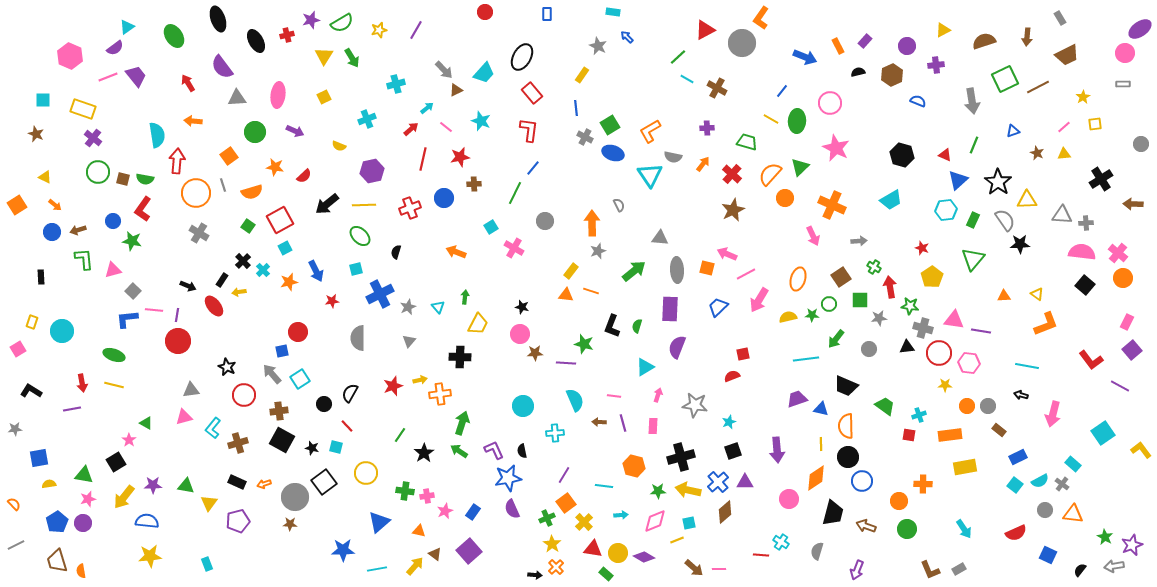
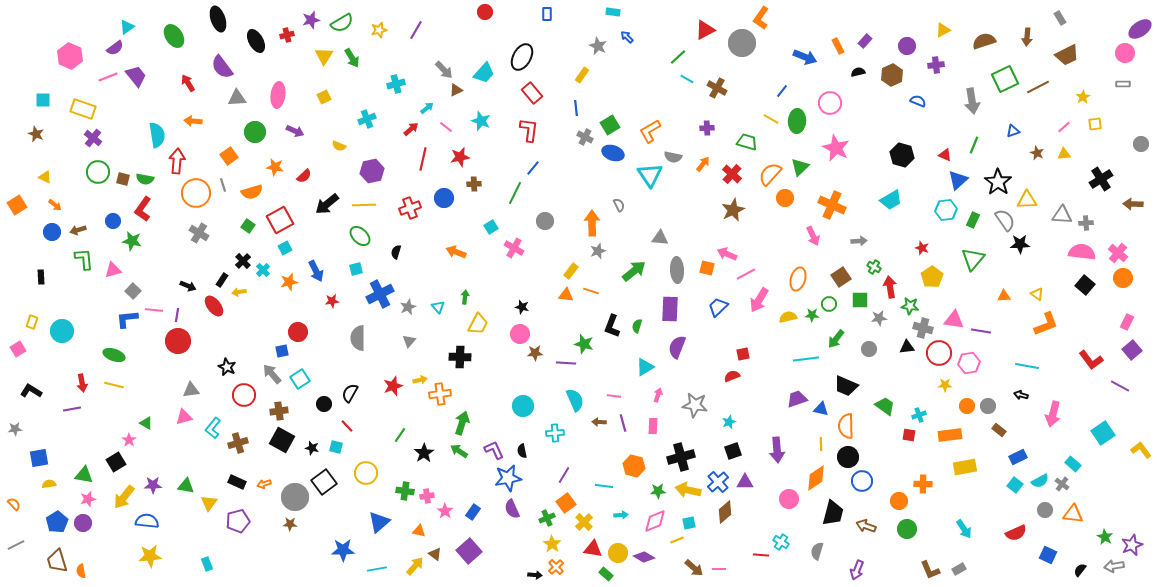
pink hexagon at (969, 363): rotated 15 degrees counterclockwise
pink star at (445, 511): rotated 14 degrees counterclockwise
